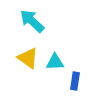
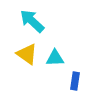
yellow triangle: moved 1 px left, 4 px up
cyan triangle: moved 4 px up
